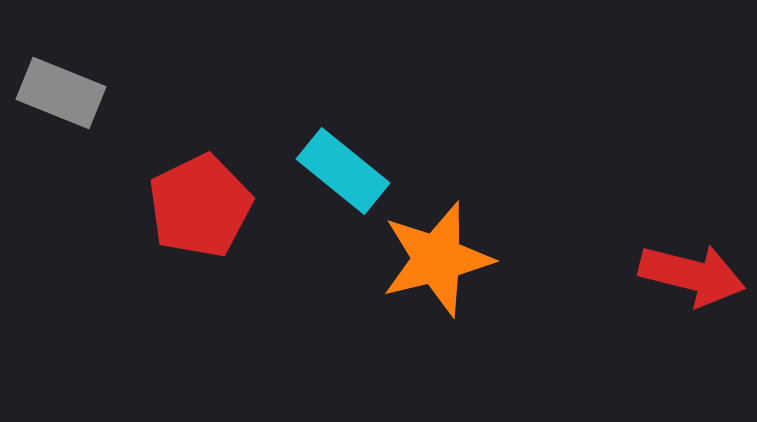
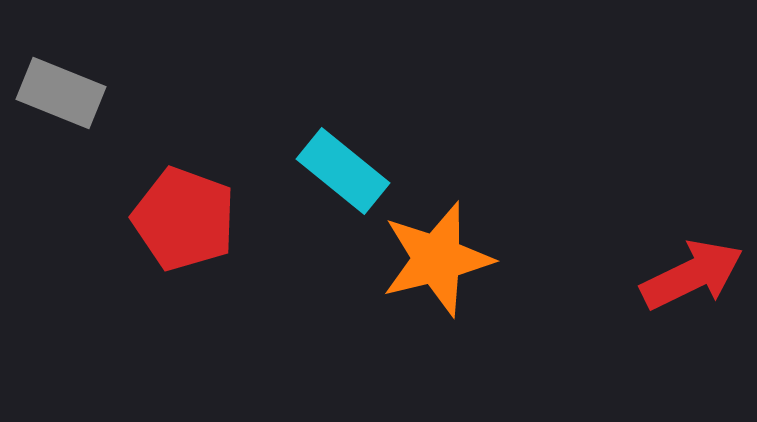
red pentagon: moved 16 px left, 13 px down; rotated 26 degrees counterclockwise
red arrow: rotated 40 degrees counterclockwise
